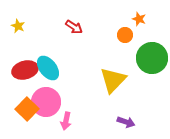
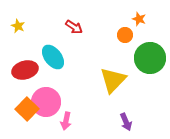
green circle: moved 2 px left
cyan ellipse: moved 5 px right, 11 px up
purple arrow: rotated 48 degrees clockwise
